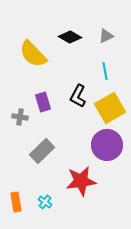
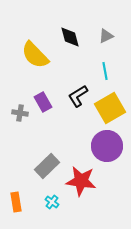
black diamond: rotated 45 degrees clockwise
yellow semicircle: moved 2 px right, 1 px down
black L-shape: rotated 30 degrees clockwise
purple rectangle: rotated 12 degrees counterclockwise
gray cross: moved 4 px up
purple circle: moved 1 px down
gray rectangle: moved 5 px right, 15 px down
red star: rotated 16 degrees clockwise
cyan cross: moved 7 px right
